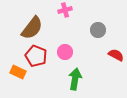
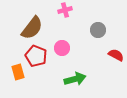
pink circle: moved 3 px left, 4 px up
orange rectangle: rotated 49 degrees clockwise
green arrow: rotated 65 degrees clockwise
